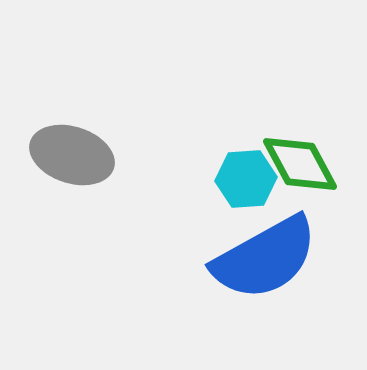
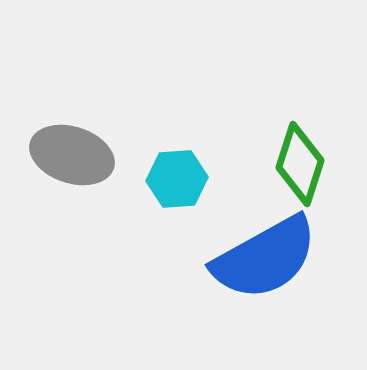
green diamond: rotated 46 degrees clockwise
cyan hexagon: moved 69 px left
